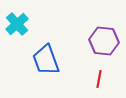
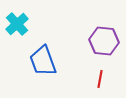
blue trapezoid: moved 3 px left, 1 px down
red line: moved 1 px right
